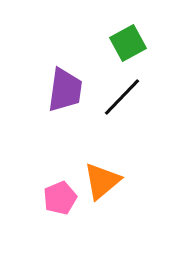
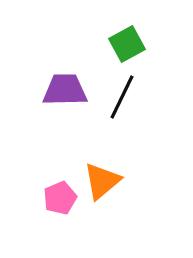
green square: moved 1 px left, 1 px down
purple trapezoid: rotated 99 degrees counterclockwise
black line: rotated 18 degrees counterclockwise
